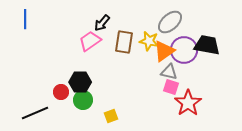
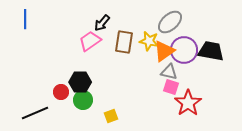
black trapezoid: moved 4 px right, 6 px down
